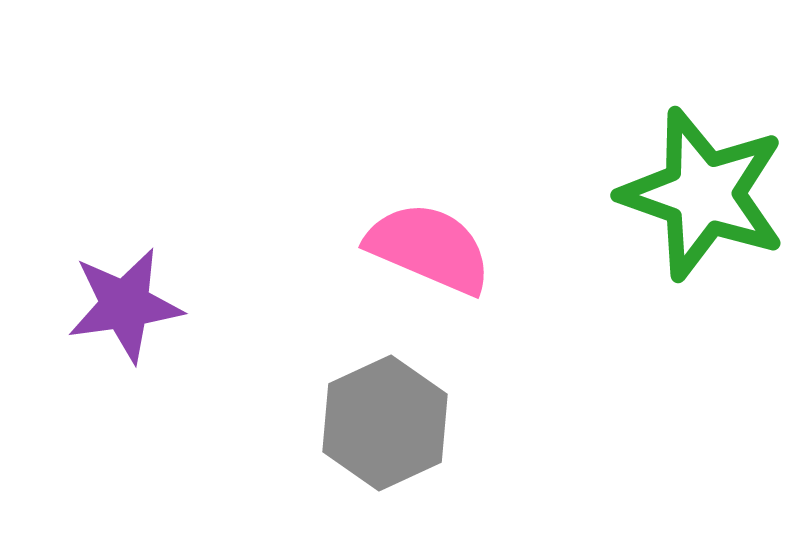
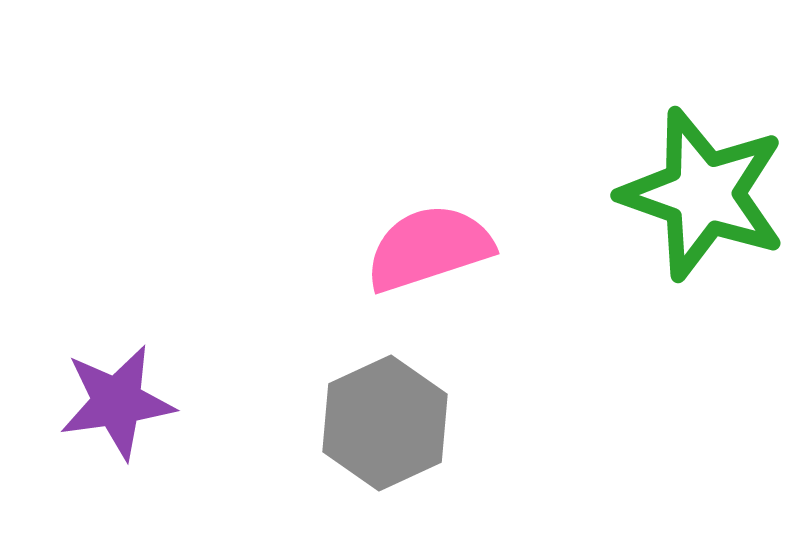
pink semicircle: rotated 41 degrees counterclockwise
purple star: moved 8 px left, 97 px down
